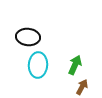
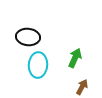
green arrow: moved 7 px up
